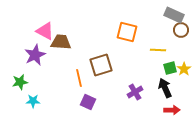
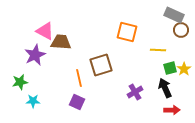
purple square: moved 11 px left
